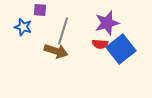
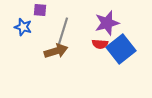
brown arrow: rotated 35 degrees counterclockwise
